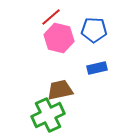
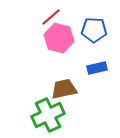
brown trapezoid: moved 4 px right, 1 px up
